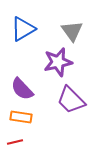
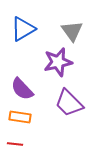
purple trapezoid: moved 2 px left, 3 px down
orange rectangle: moved 1 px left
red line: moved 2 px down; rotated 21 degrees clockwise
